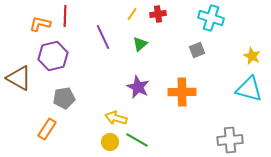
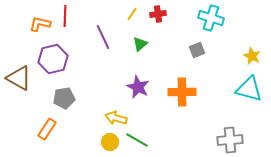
purple hexagon: moved 3 px down
